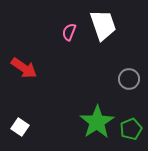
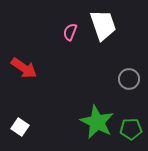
pink semicircle: moved 1 px right
green star: rotated 12 degrees counterclockwise
green pentagon: rotated 20 degrees clockwise
